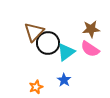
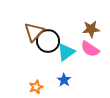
black circle: moved 2 px up
